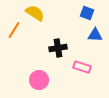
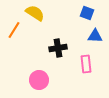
blue triangle: moved 1 px down
pink rectangle: moved 4 px right, 3 px up; rotated 66 degrees clockwise
